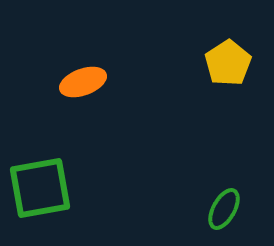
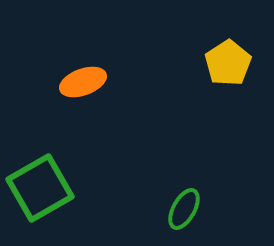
green square: rotated 20 degrees counterclockwise
green ellipse: moved 40 px left
